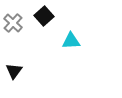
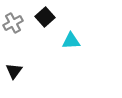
black square: moved 1 px right, 1 px down
gray cross: rotated 18 degrees clockwise
